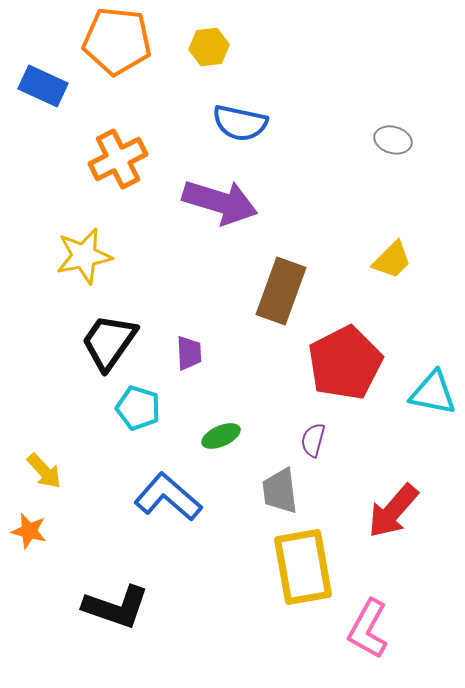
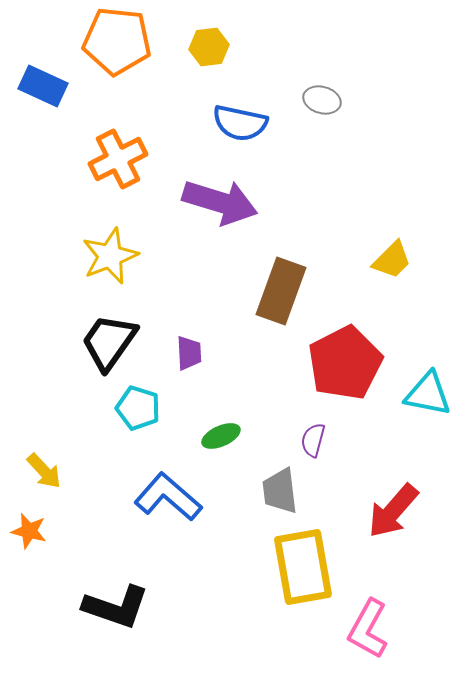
gray ellipse: moved 71 px left, 40 px up
yellow star: moved 26 px right; rotated 10 degrees counterclockwise
cyan triangle: moved 5 px left, 1 px down
